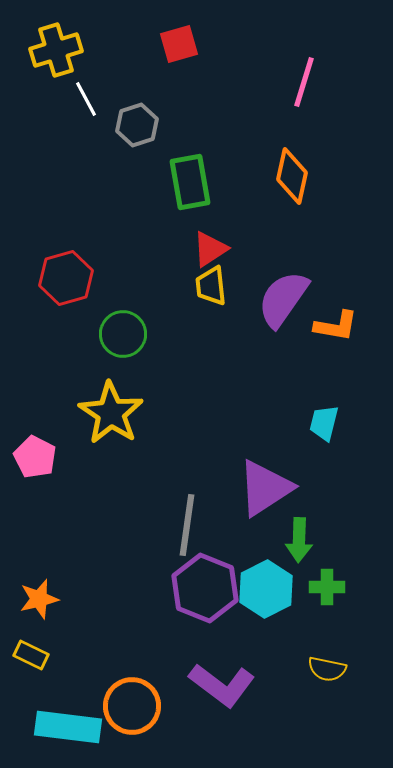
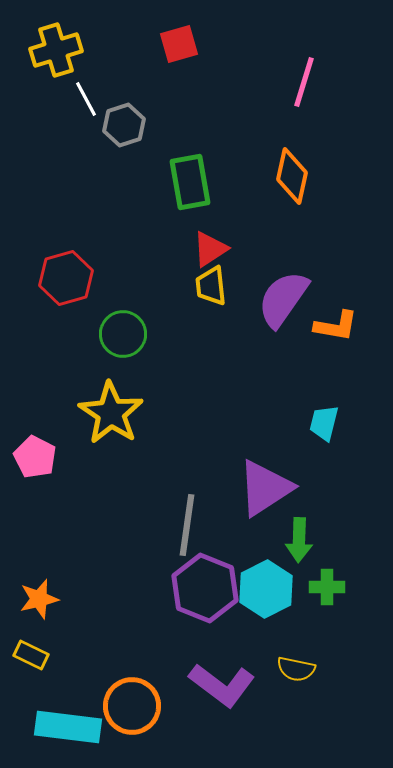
gray hexagon: moved 13 px left
yellow semicircle: moved 31 px left
